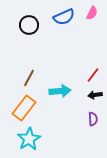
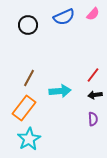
pink semicircle: moved 1 px right, 1 px down; rotated 16 degrees clockwise
black circle: moved 1 px left
